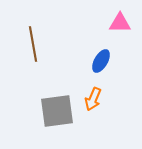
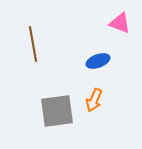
pink triangle: rotated 20 degrees clockwise
blue ellipse: moved 3 px left; rotated 40 degrees clockwise
orange arrow: moved 1 px right, 1 px down
